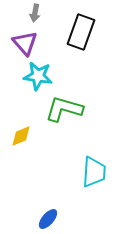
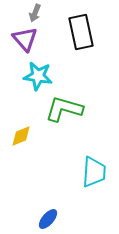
gray arrow: rotated 12 degrees clockwise
black rectangle: rotated 32 degrees counterclockwise
purple triangle: moved 4 px up
